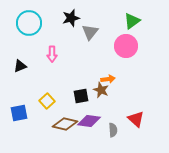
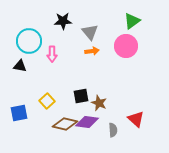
black star: moved 8 px left, 3 px down; rotated 12 degrees clockwise
cyan circle: moved 18 px down
gray triangle: rotated 18 degrees counterclockwise
black triangle: rotated 32 degrees clockwise
orange arrow: moved 16 px left, 28 px up
brown star: moved 2 px left, 13 px down
purple diamond: moved 2 px left, 1 px down
